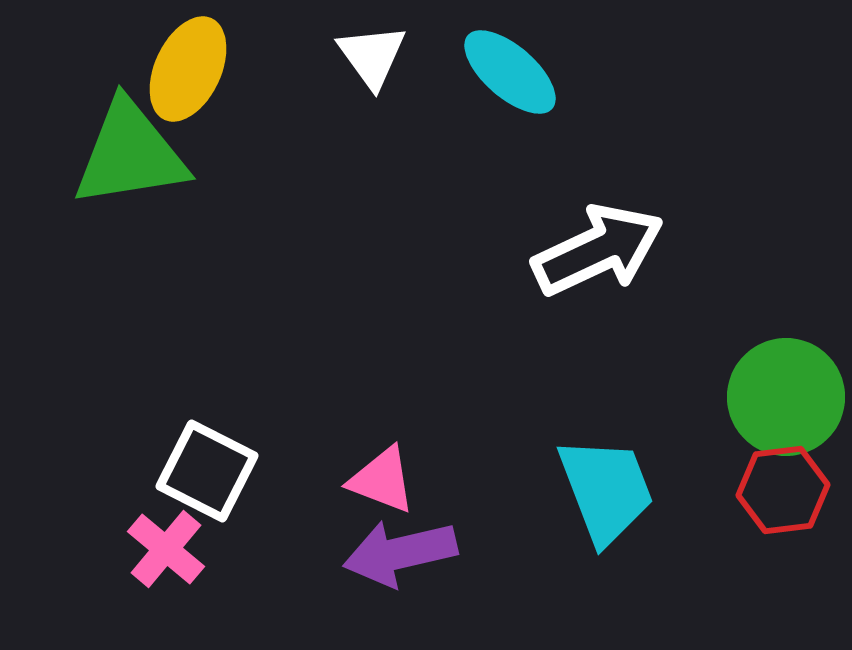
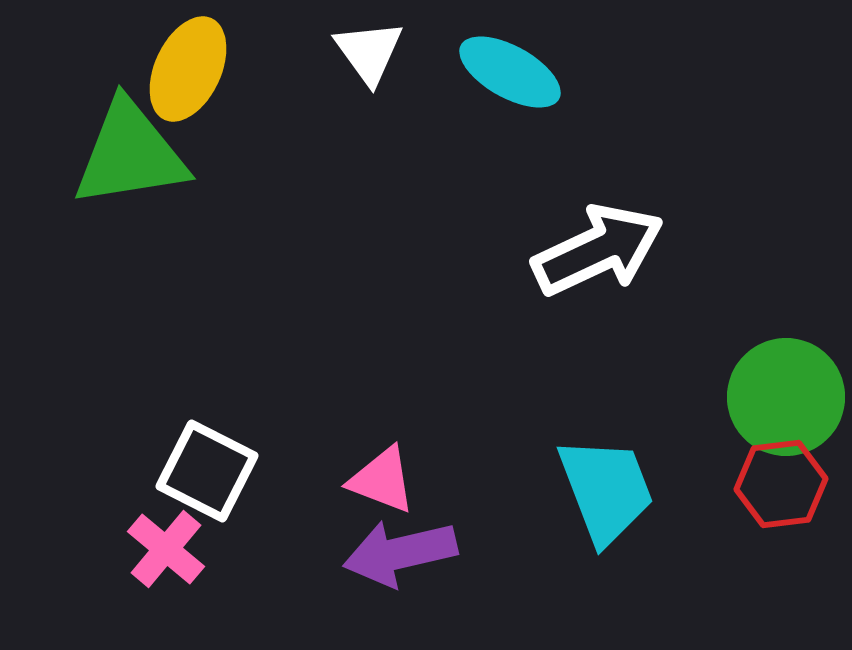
white triangle: moved 3 px left, 4 px up
cyan ellipse: rotated 12 degrees counterclockwise
red hexagon: moved 2 px left, 6 px up
